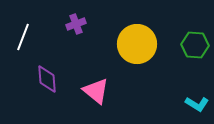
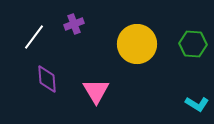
purple cross: moved 2 px left
white line: moved 11 px right; rotated 16 degrees clockwise
green hexagon: moved 2 px left, 1 px up
pink triangle: rotated 20 degrees clockwise
